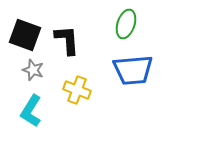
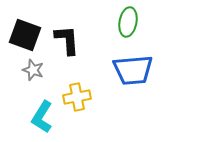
green ellipse: moved 2 px right, 2 px up; rotated 8 degrees counterclockwise
yellow cross: moved 7 px down; rotated 32 degrees counterclockwise
cyan L-shape: moved 11 px right, 6 px down
